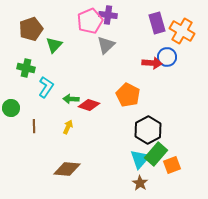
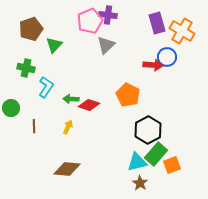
red arrow: moved 1 px right, 2 px down
cyan triangle: moved 3 px left, 3 px down; rotated 35 degrees clockwise
